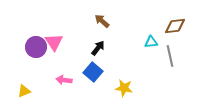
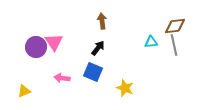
brown arrow: rotated 42 degrees clockwise
gray line: moved 4 px right, 11 px up
blue square: rotated 18 degrees counterclockwise
pink arrow: moved 2 px left, 2 px up
yellow star: moved 1 px right; rotated 12 degrees clockwise
